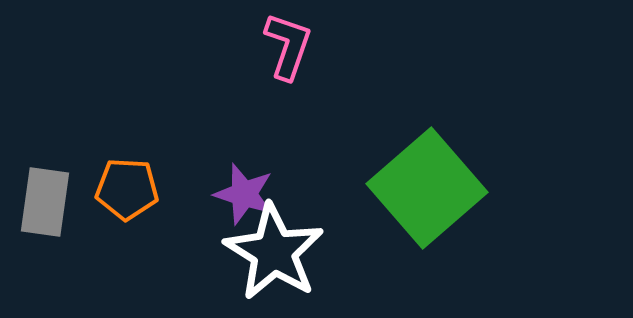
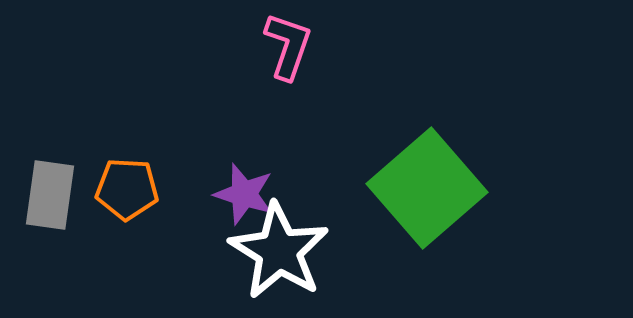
gray rectangle: moved 5 px right, 7 px up
white star: moved 5 px right, 1 px up
